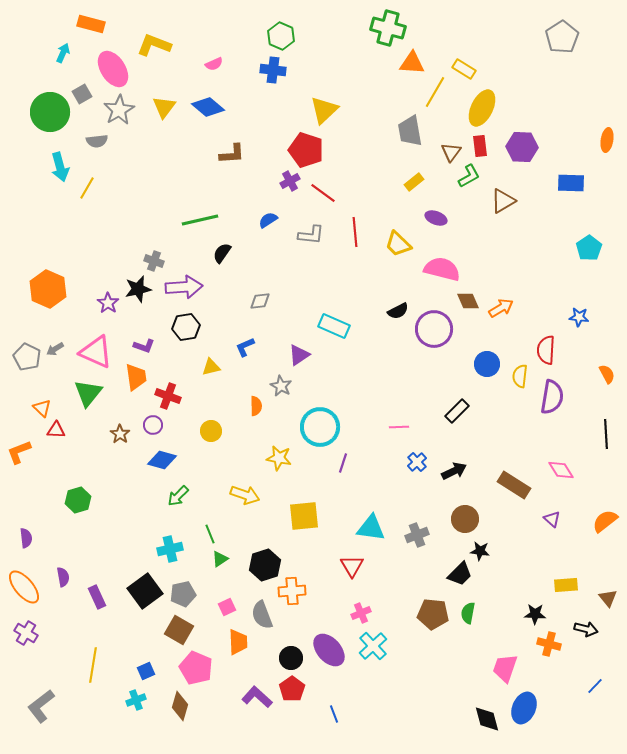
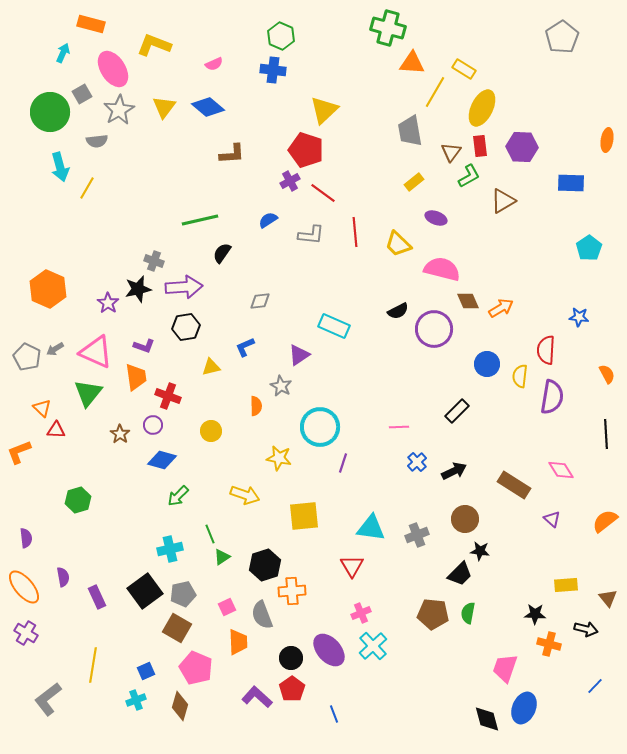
green triangle at (220, 559): moved 2 px right, 2 px up
brown square at (179, 630): moved 2 px left, 2 px up
gray L-shape at (41, 706): moved 7 px right, 7 px up
